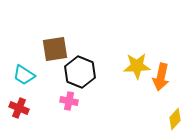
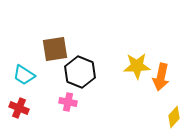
pink cross: moved 1 px left, 1 px down
yellow diamond: moved 1 px left, 2 px up
